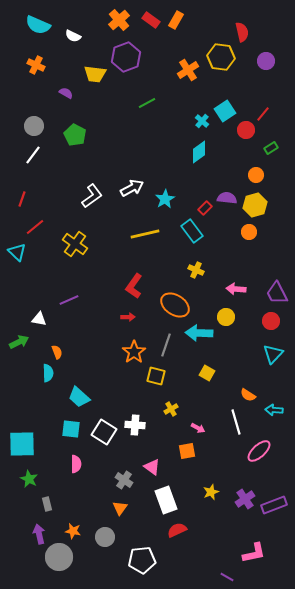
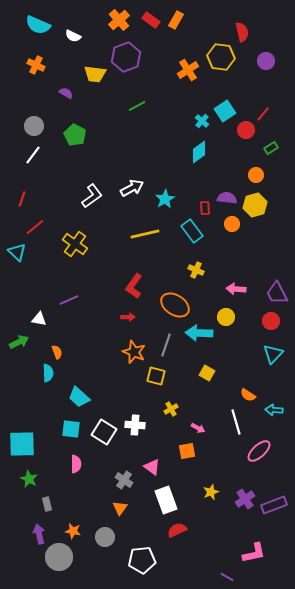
green line at (147, 103): moved 10 px left, 3 px down
red rectangle at (205, 208): rotated 48 degrees counterclockwise
orange circle at (249, 232): moved 17 px left, 8 px up
orange star at (134, 352): rotated 15 degrees counterclockwise
